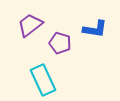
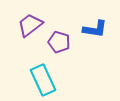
purple pentagon: moved 1 px left, 1 px up
